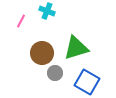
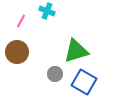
green triangle: moved 3 px down
brown circle: moved 25 px left, 1 px up
gray circle: moved 1 px down
blue square: moved 3 px left
